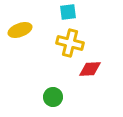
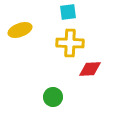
yellow cross: rotated 12 degrees counterclockwise
